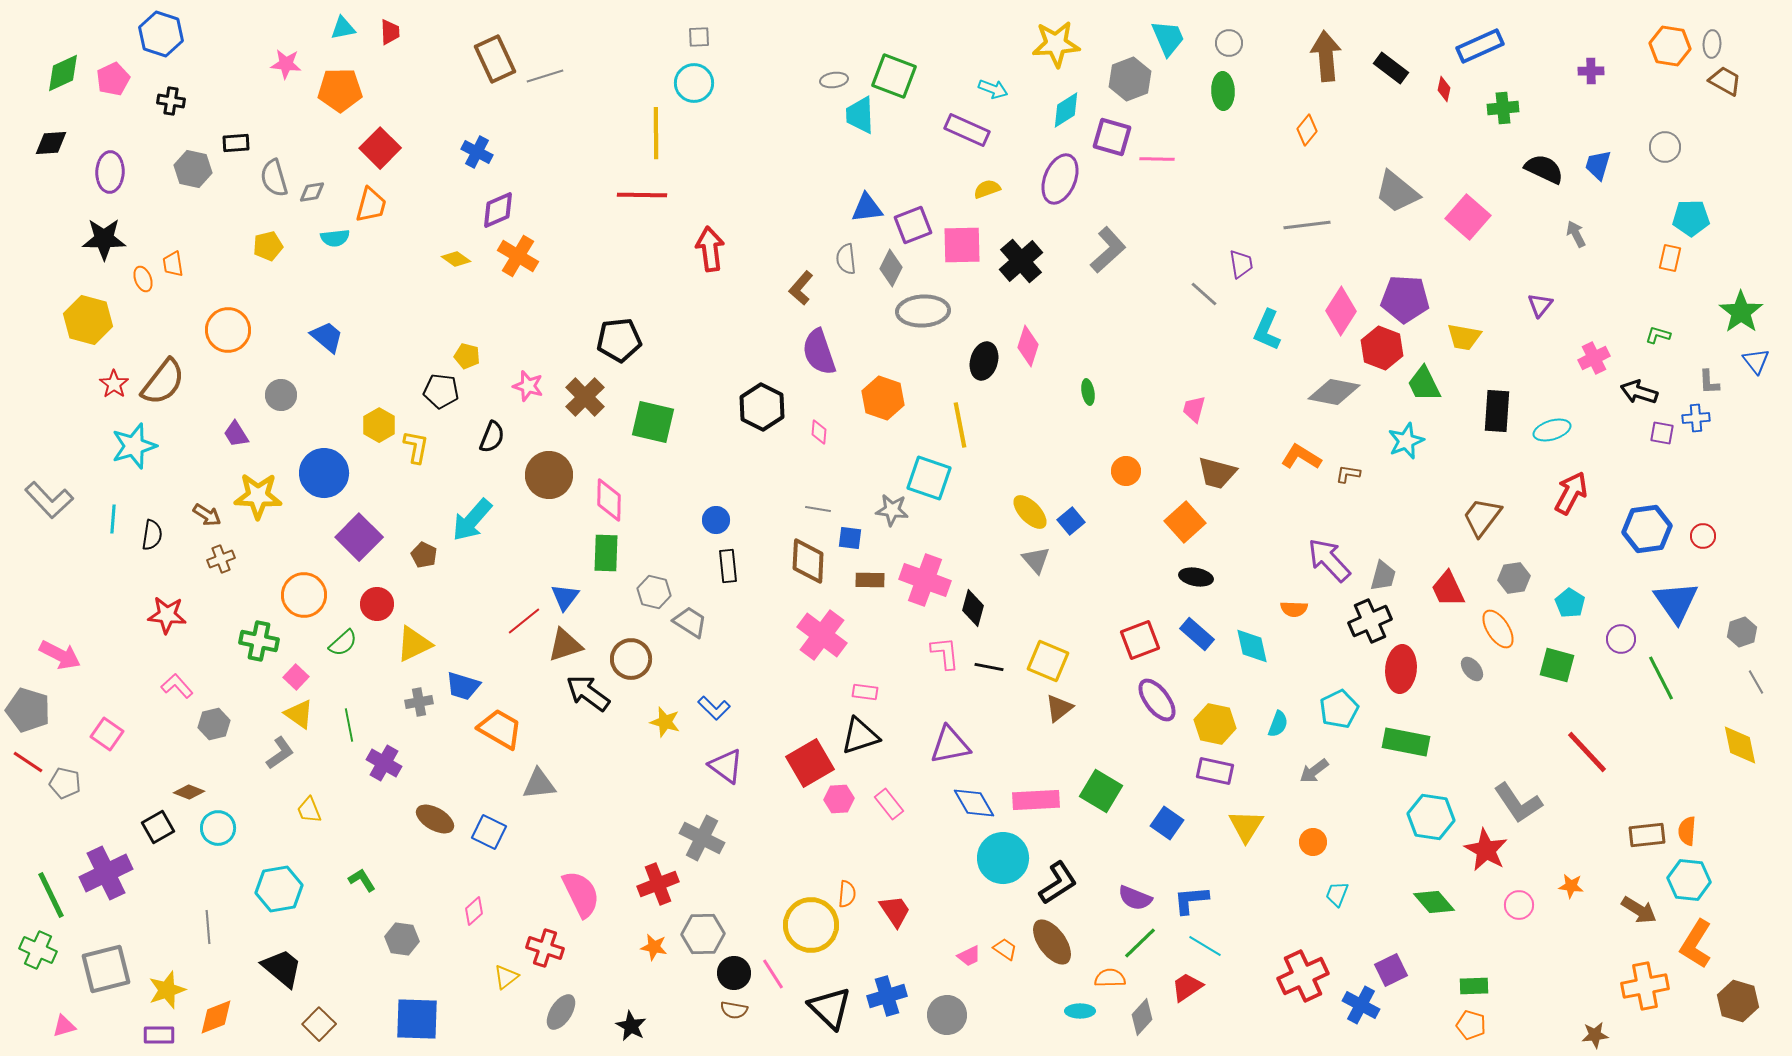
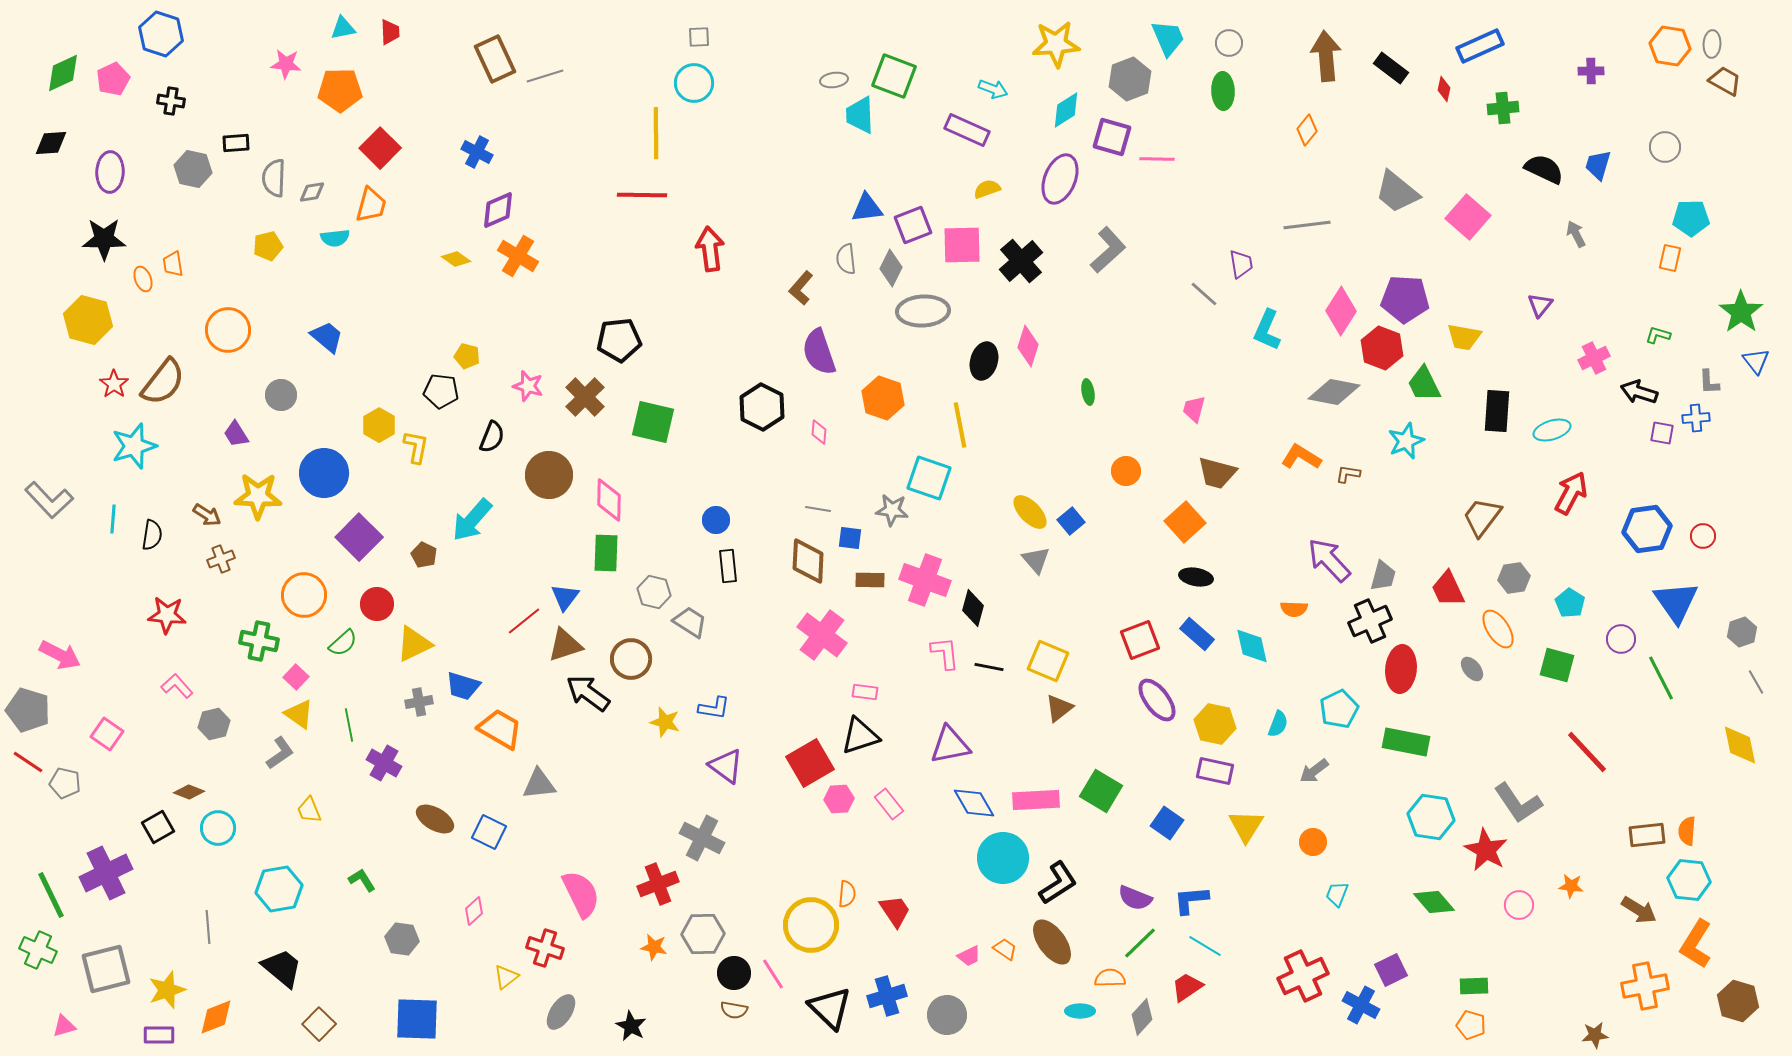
gray semicircle at (274, 178): rotated 18 degrees clockwise
blue L-shape at (714, 708): rotated 36 degrees counterclockwise
